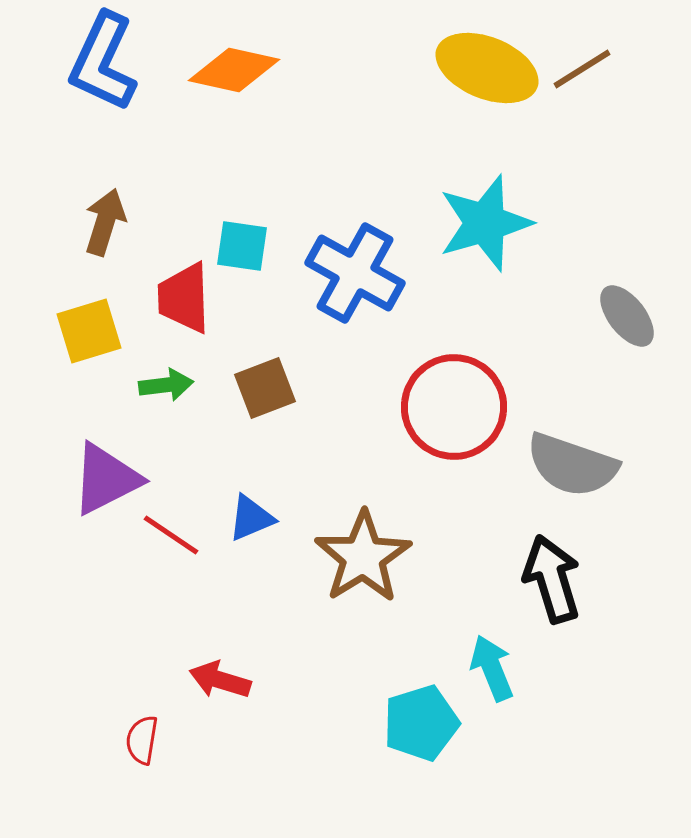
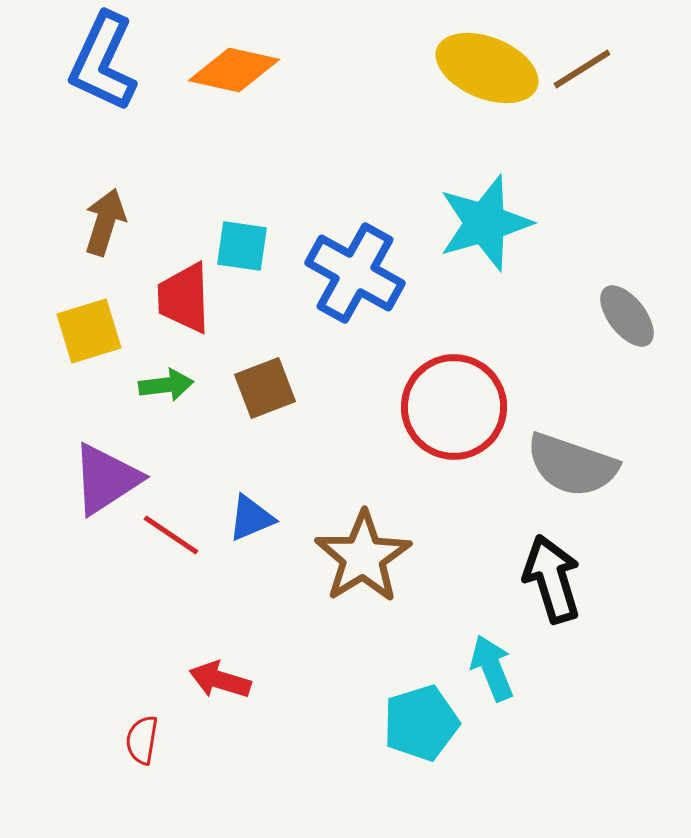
purple triangle: rotated 6 degrees counterclockwise
